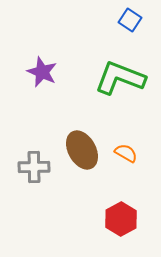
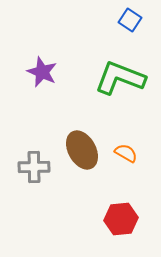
red hexagon: rotated 24 degrees clockwise
